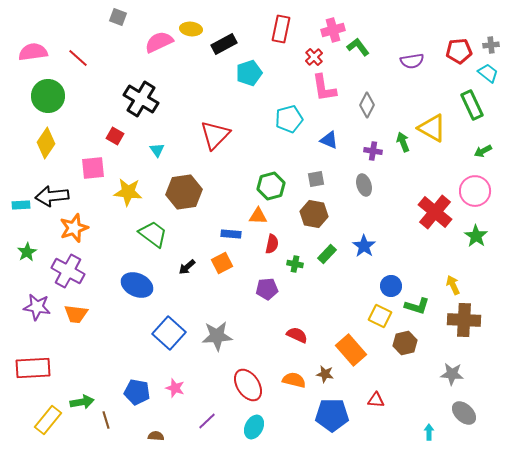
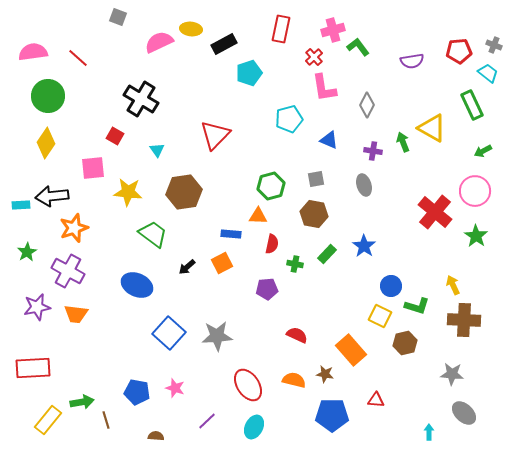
gray cross at (491, 45): moved 3 px right; rotated 28 degrees clockwise
purple star at (37, 307): rotated 20 degrees counterclockwise
